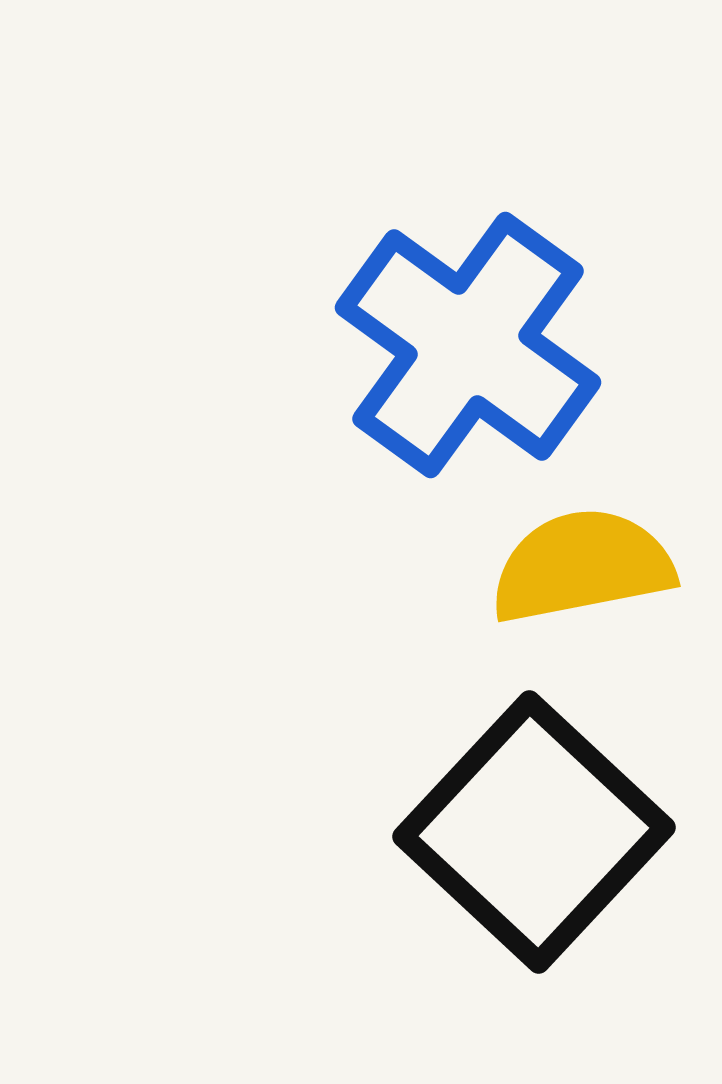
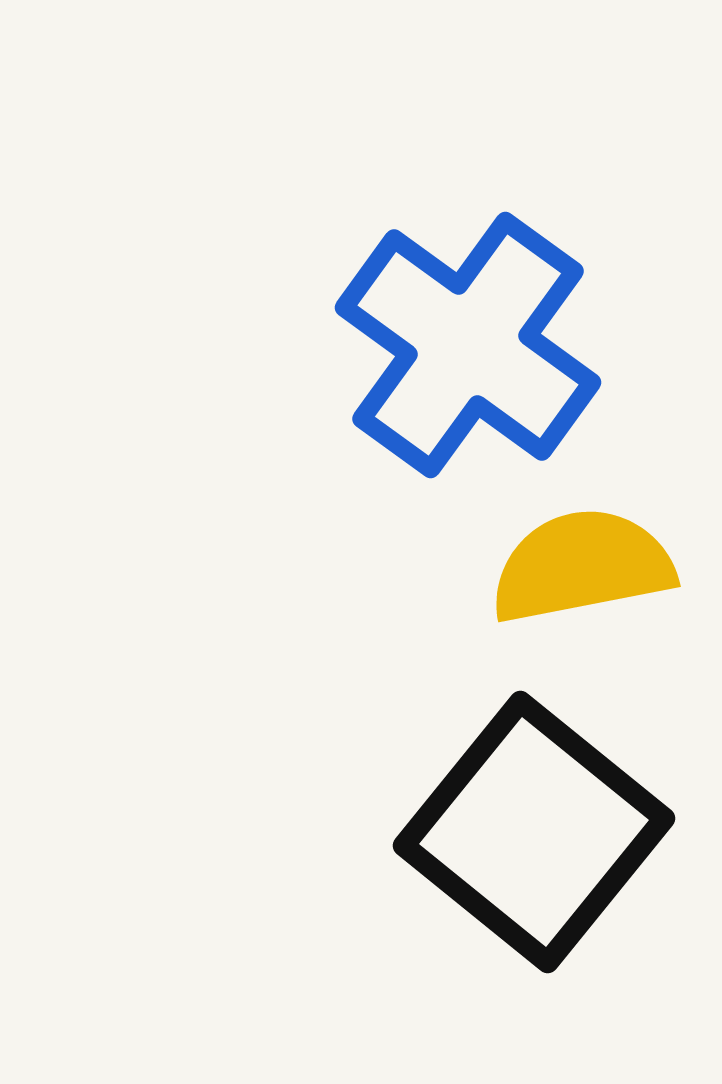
black square: rotated 4 degrees counterclockwise
